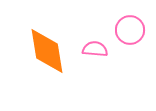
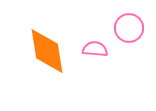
pink circle: moved 1 px left, 2 px up
